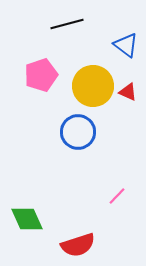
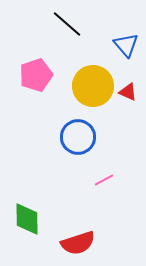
black line: rotated 56 degrees clockwise
blue triangle: rotated 12 degrees clockwise
pink pentagon: moved 5 px left
blue circle: moved 5 px down
pink line: moved 13 px left, 16 px up; rotated 18 degrees clockwise
green diamond: rotated 24 degrees clockwise
red semicircle: moved 2 px up
